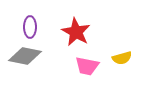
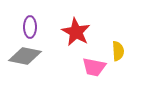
yellow semicircle: moved 4 px left, 7 px up; rotated 78 degrees counterclockwise
pink trapezoid: moved 7 px right, 1 px down
